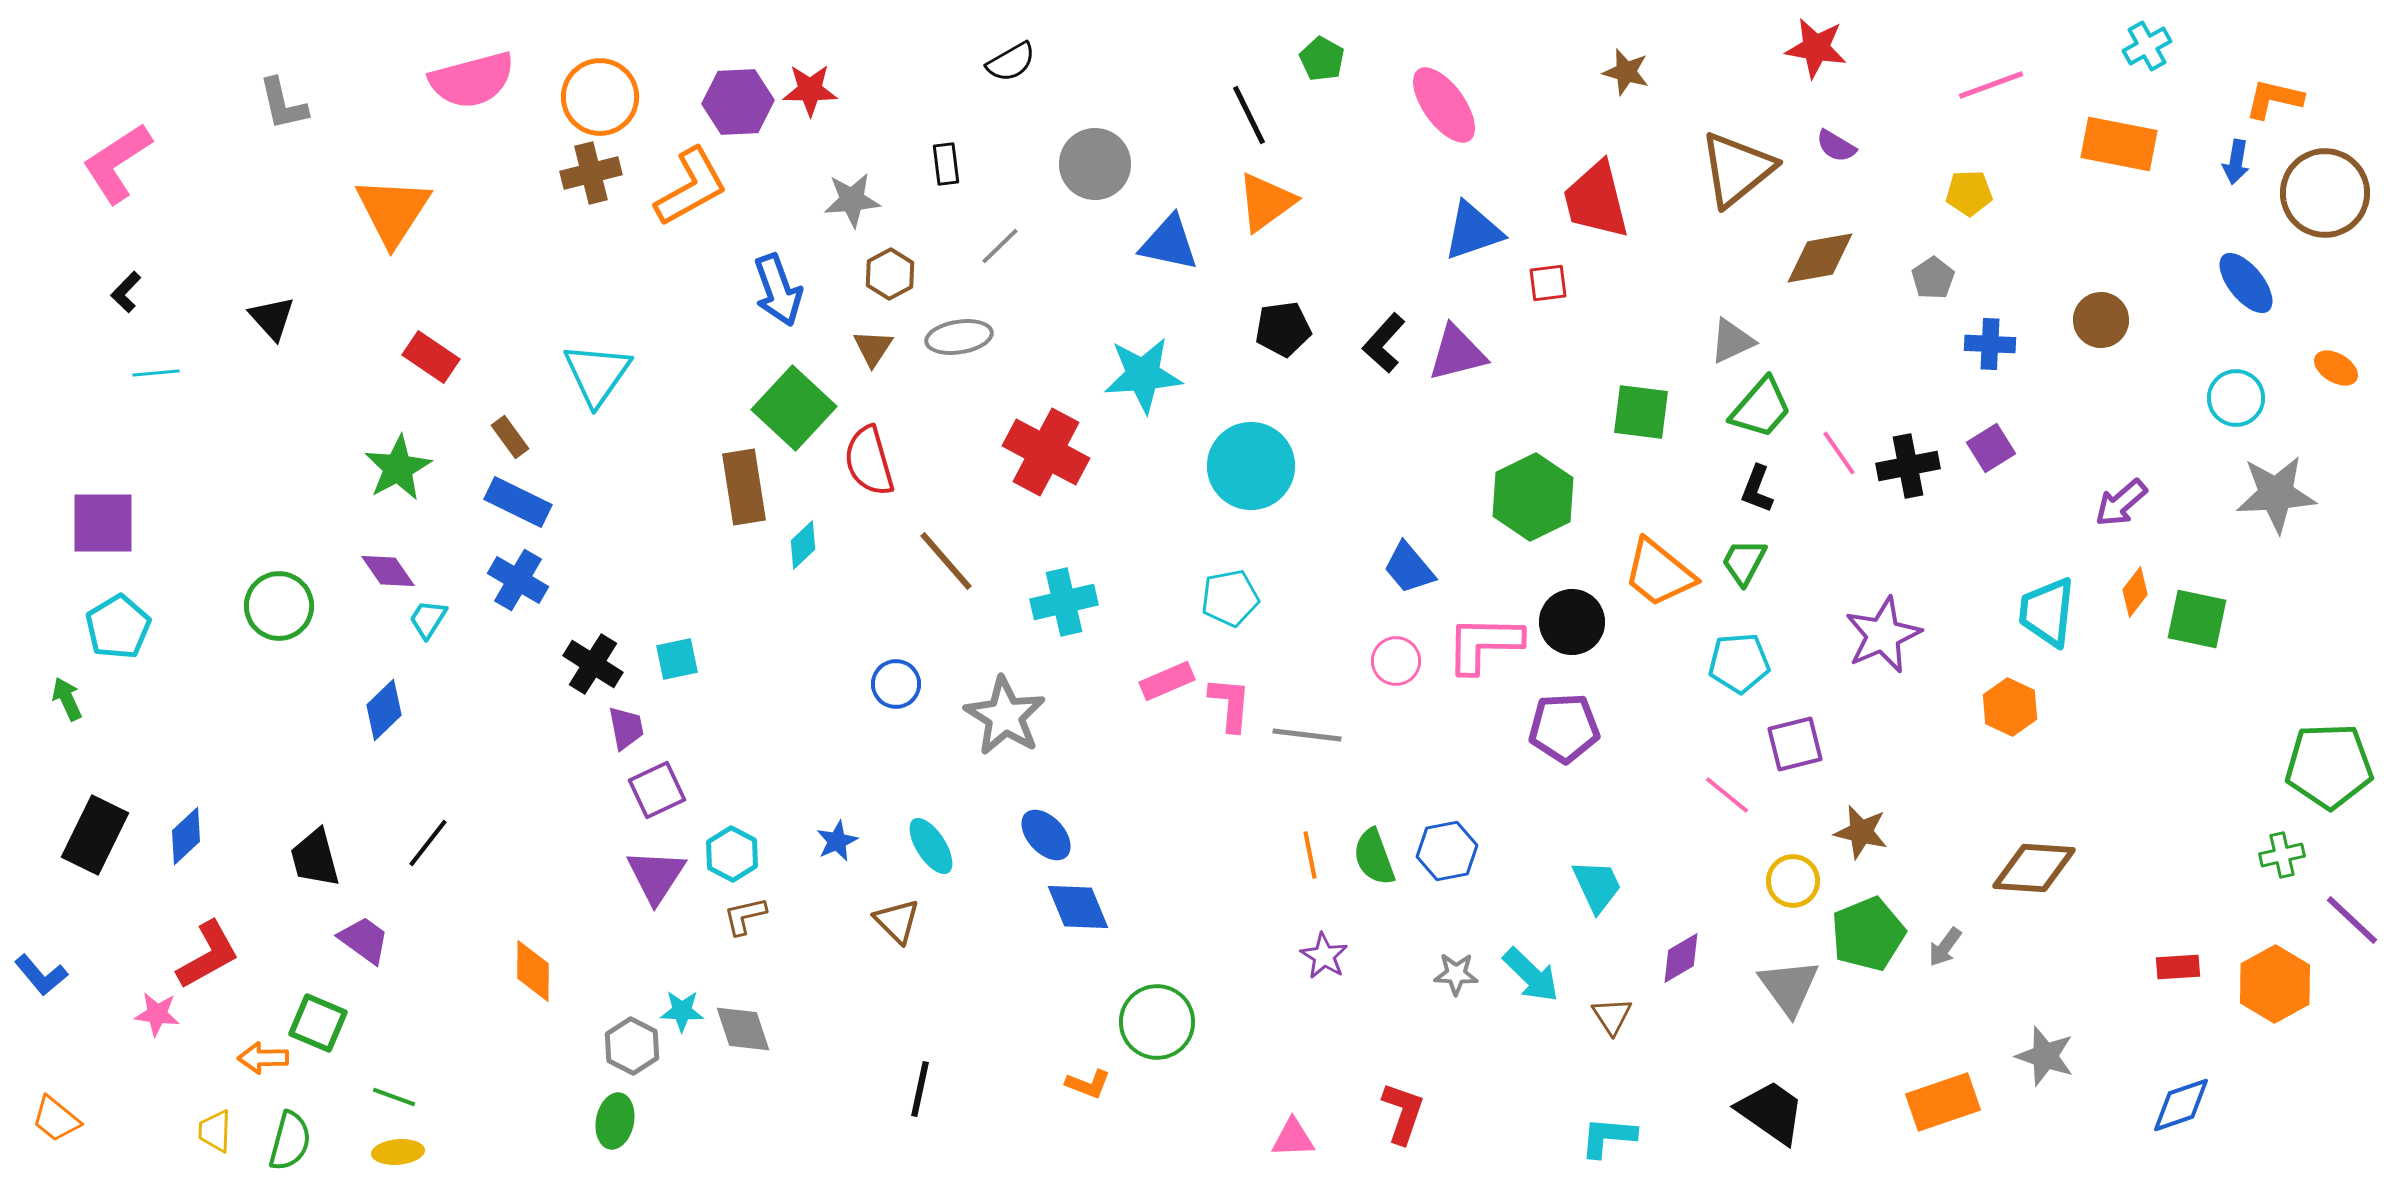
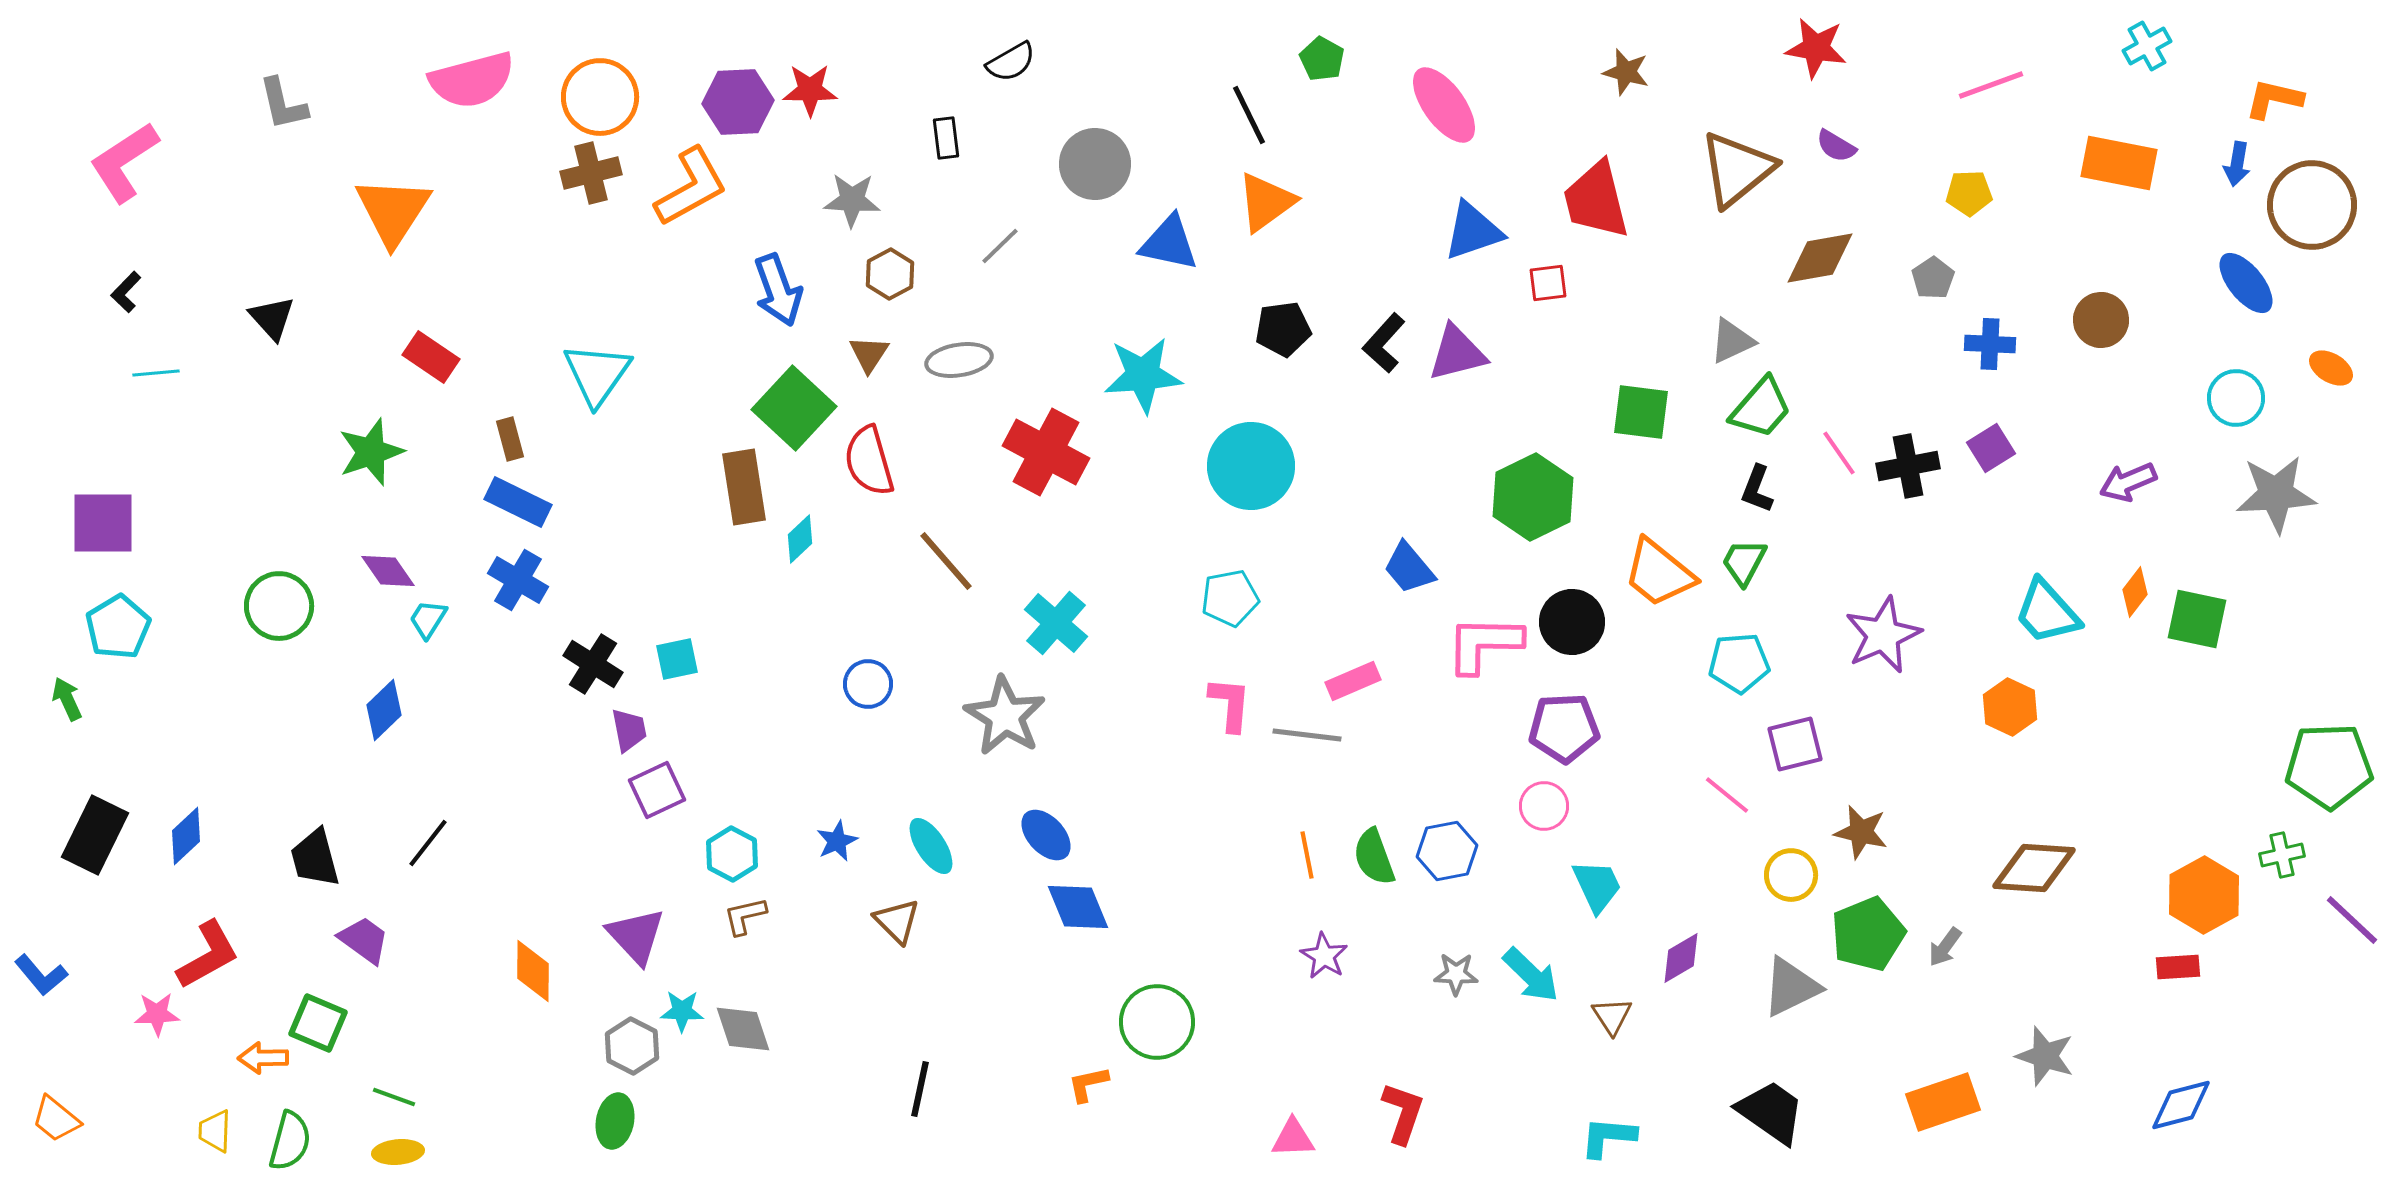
orange rectangle at (2119, 144): moved 19 px down
blue arrow at (2236, 162): moved 1 px right, 2 px down
pink L-shape at (117, 163): moved 7 px right, 1 px up
black rectangle at (946, 164): moved 26 px up
brown circle at (2325, 193): moved 13 px left, 12 px down
gray star at (852, 200): rotated 8 degrees clockwise
gray ellipse at (959, 337): moved 23 px down
brown triangle at (873, 348): moved 4 px left, 6 px down
orange ellipse at (2336, 368): moved 5 px left
brown rectangle at (510, 437): moved 2 px down; rotated 21 degrees clockwise
green star at (398, 468): moved 27 px left, 16 px up; rotated 10 degrees clockwise
purple arrow at (2121, 503): moved 7 px right, 21 px up; rotated 18 degrees clockwise
cyan diamond at (803, 545): moved 3 px left, 6 px up
cyan cross at (1064, 602): moved 8 px left, 21 px down; rotated 36 degrees counterclockwise
cyan trapezoid at (2047, 612): rotated 48 degrees counterclockwise
pink circle at (1396, 661): moved 148 px right, 145 px down
pink rectangle at (1167, 681): moved 186 px right
blue circle at (896, 684): moved 28 px left
purple trapezoid at (626, 728): moved 3 px right, 2 px down
orange line at (1310, 855): moved 3 px left
purple triangle at (656, 876): moved 20 px left, 60 px down; rotated 16 degrees counterclockwise
yellow circle at (1793, 881): moved 2 px left, 6 px up
orange hexagon at (2275, 984): moved 71 px left, 89 px up
gray triangle at (1789, 987): moved 2 px right; rotated 40 degrees clockwise
pink star at (157, 1014): rotated 9 degrees counterclockwise
orange L-shape at (1088, 1084): rotated 147 degrees clockwise
blue diamond at (2181, 1105): rotated 4 degrees clockwise
